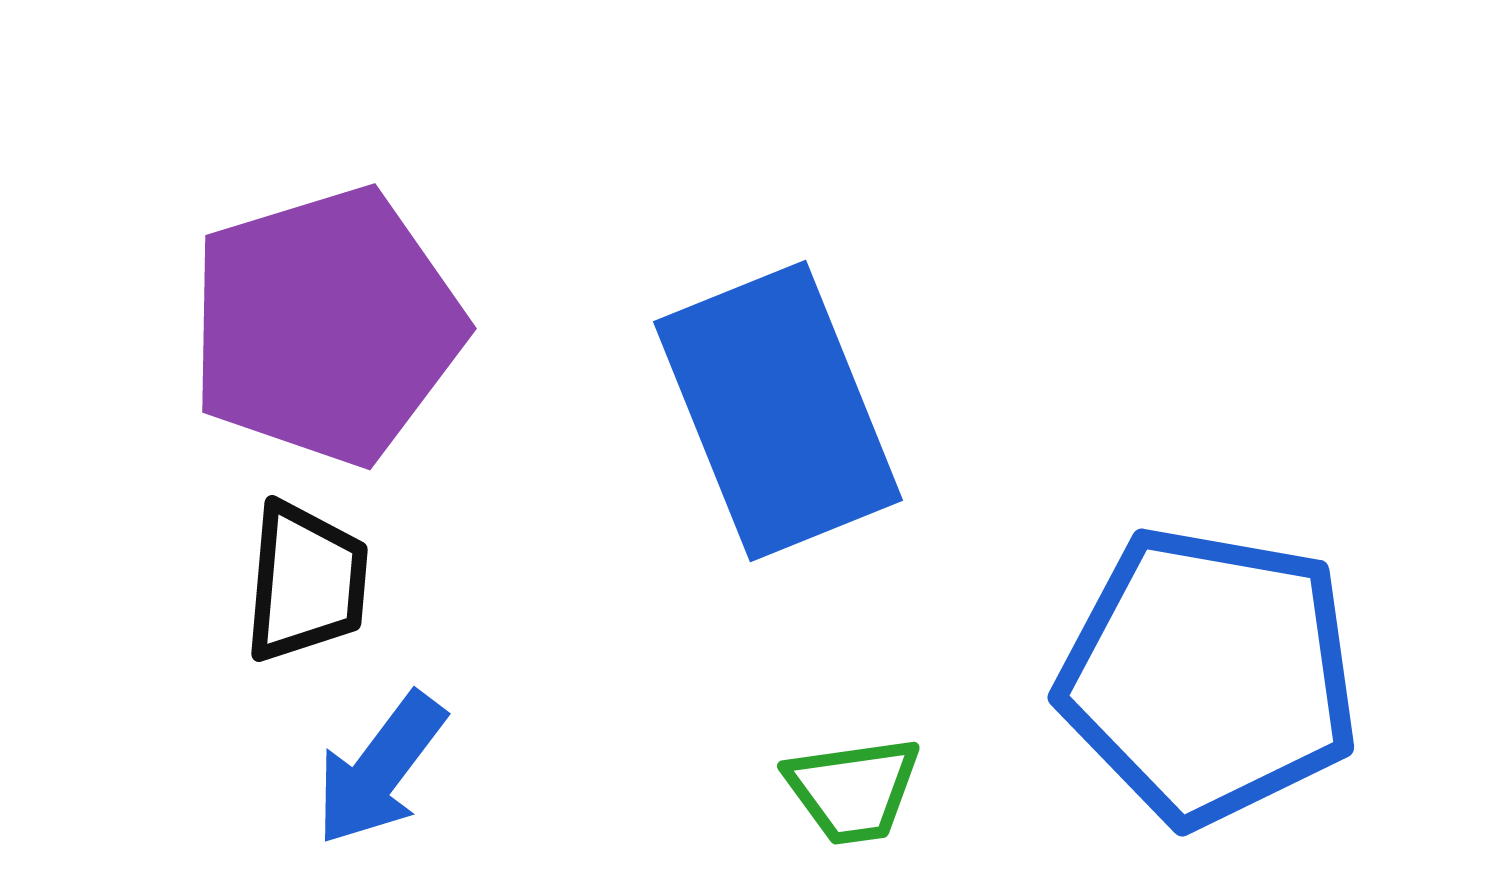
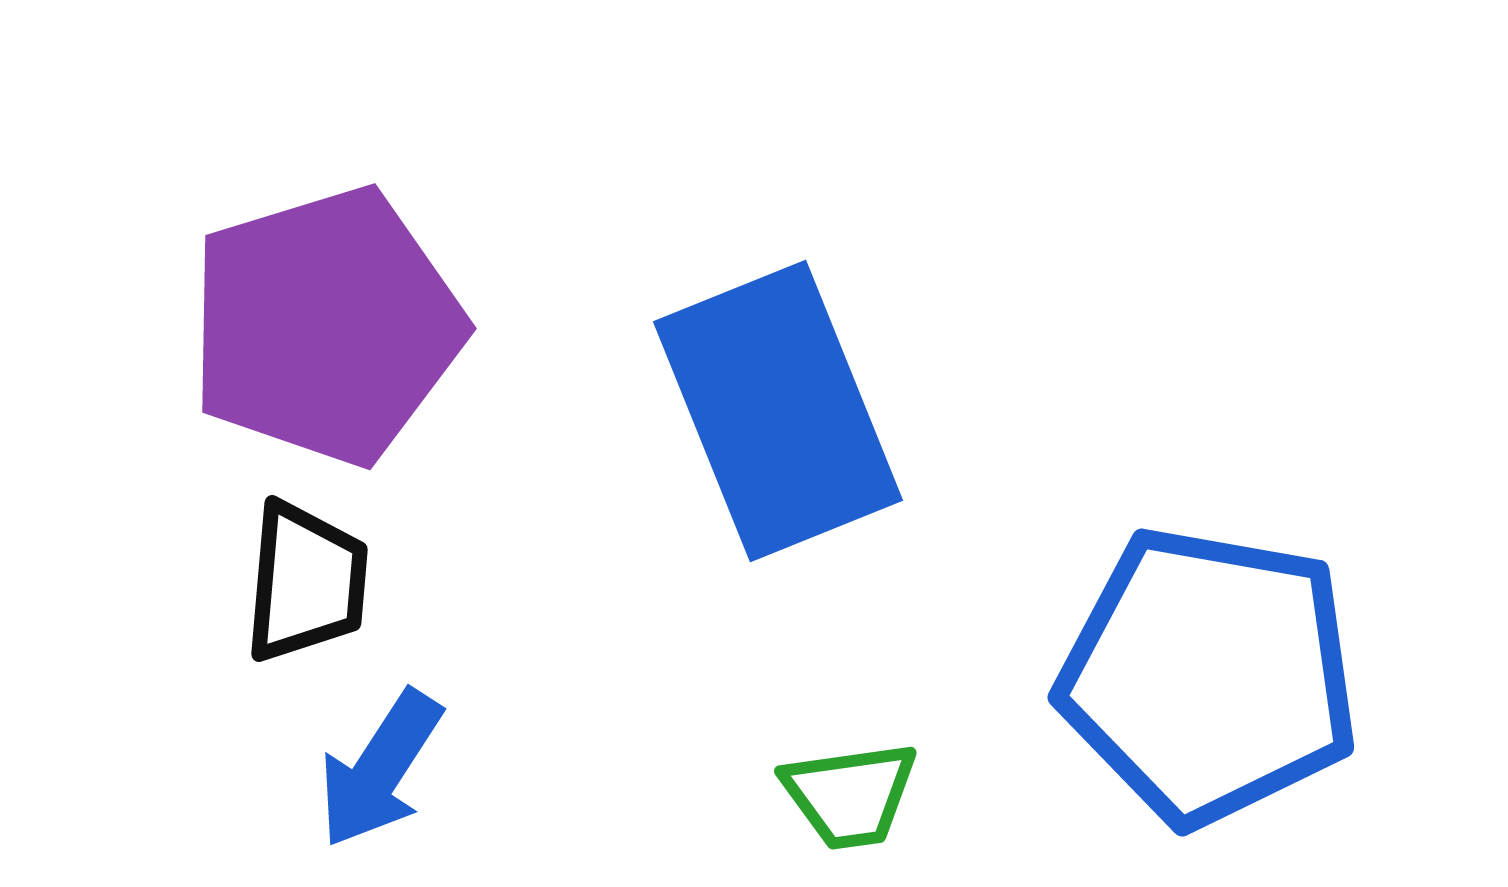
blue arrow: rotated 4 degrees counterclockwise
green trapezoid: moved 3 px left, 5 px down
